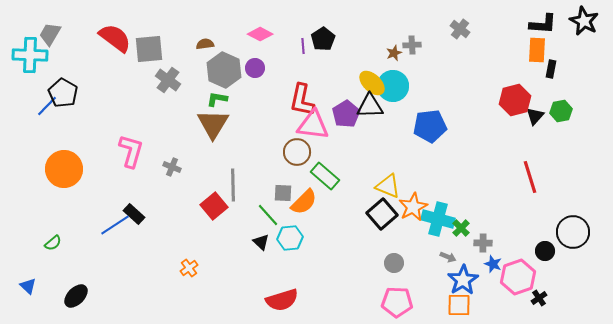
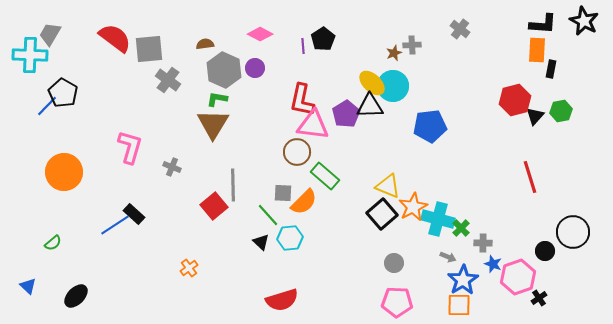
pink L-shape at (131, 151): moved 1 px left, 4 px up
orange circle at (64, 169): moved 3 px down
